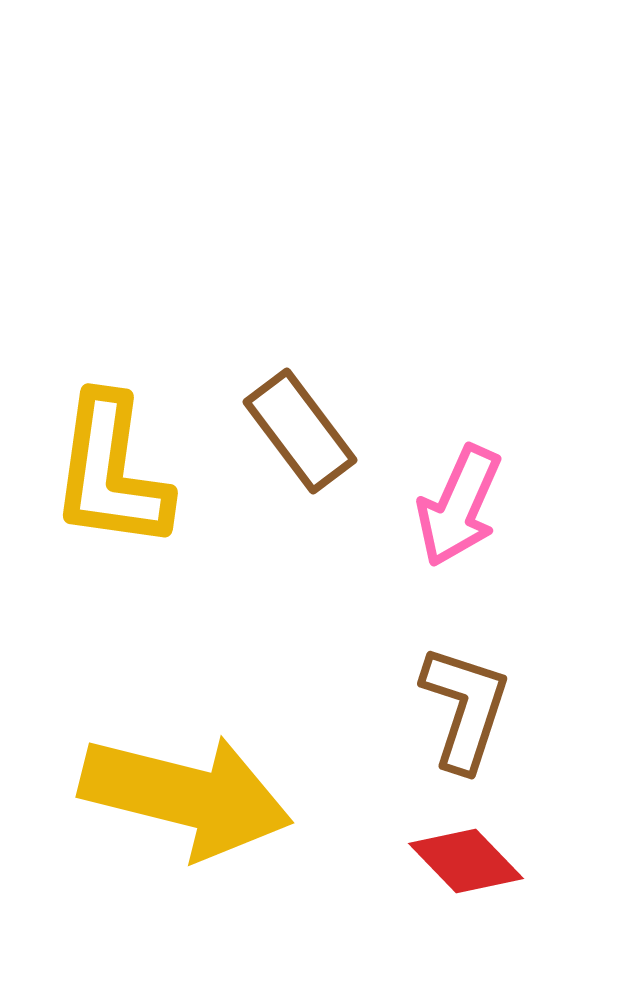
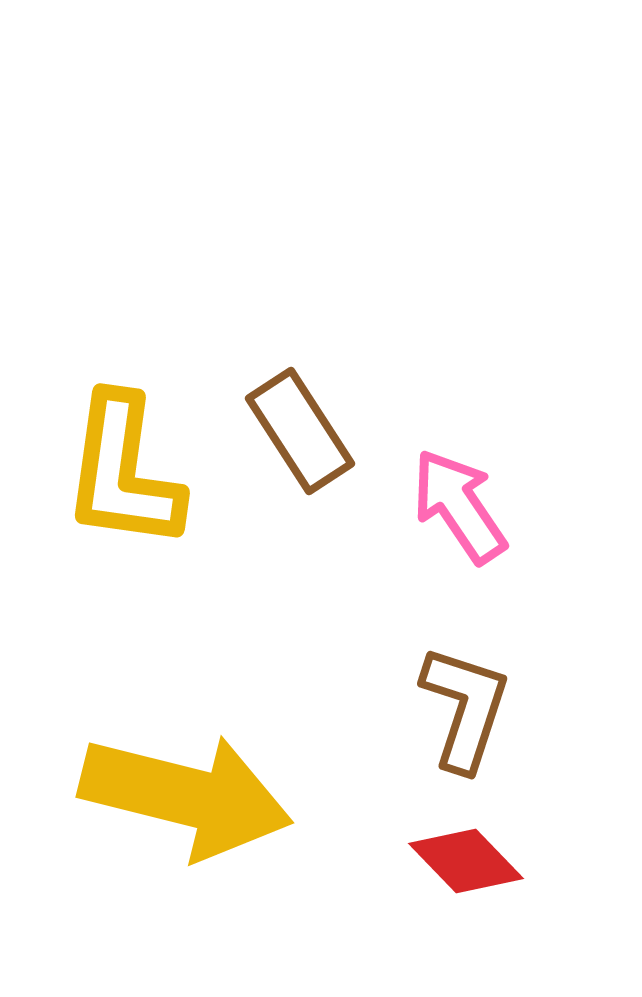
brown rectangle: rotated 4 degrees clockwise
yellow L-shape: moved 12 px right
pink arrow: rotated 122 degrees clockwise
